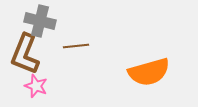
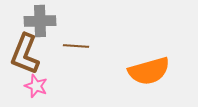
gray cross: rotated 16 degrees counterclockwise
brown line: rotated 10 degrees clockwise
orange semicircle: moved 1 px up
